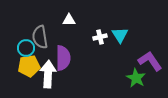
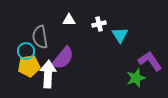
white cross: moved 1 px left, 13 px up
cyan circle: moved 3 px down
purple semicircle: rotated 40 degrees clockwise
green star: rotated 24 degrees clockwise
